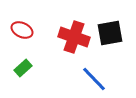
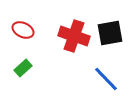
red ellipse: moved 1 px right
red cross: moved 1 px up
blue line: moved 12 px right
